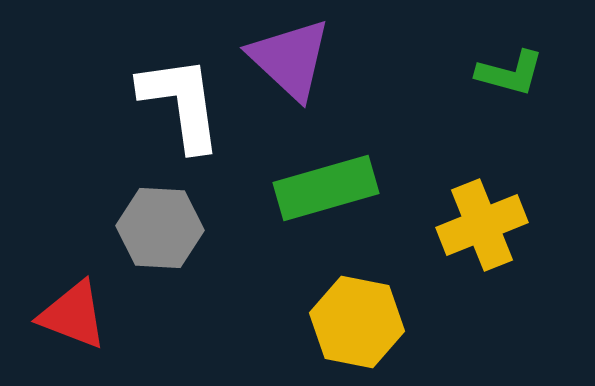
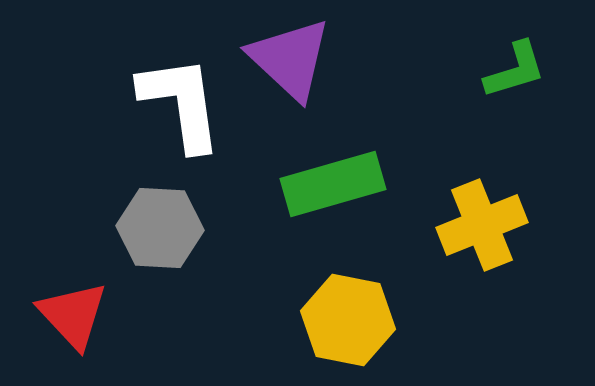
green L-shape: moved 5 px right, 3 px up; rotated 32 degrees counterclockwise
green rectangle: moved 7 px right, 4 px up
red triangle: rotated 26 degrees clockwise
yellow hexagon: moved 9 px left, 2 px up
